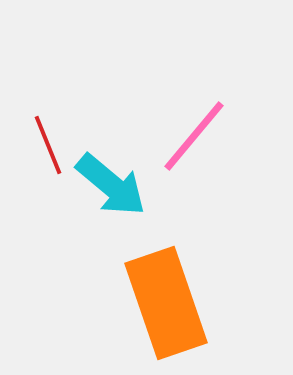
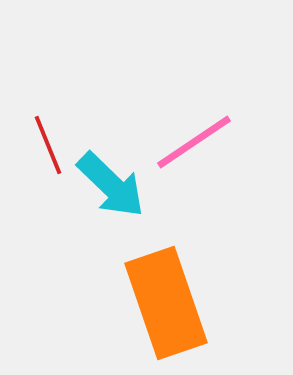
pink line: moved 6 px down; rotated 16 degrees clockwise
cyan arrow: rotated 4 degrees clockwise
